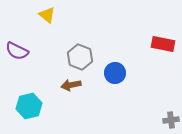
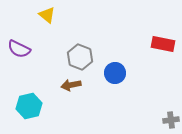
purple semicircle: moved 2 px right, 2 px up
